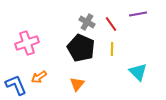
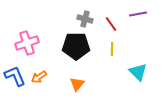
gray cross: moved 2 px left, 3 px up; rotated 14 degrees counterclockwise
black pentagon: moved 5 px left, 2 px up; rotated 24 degrees counterclockwise
blue L-shape: moved 1 px left, 9 px up
